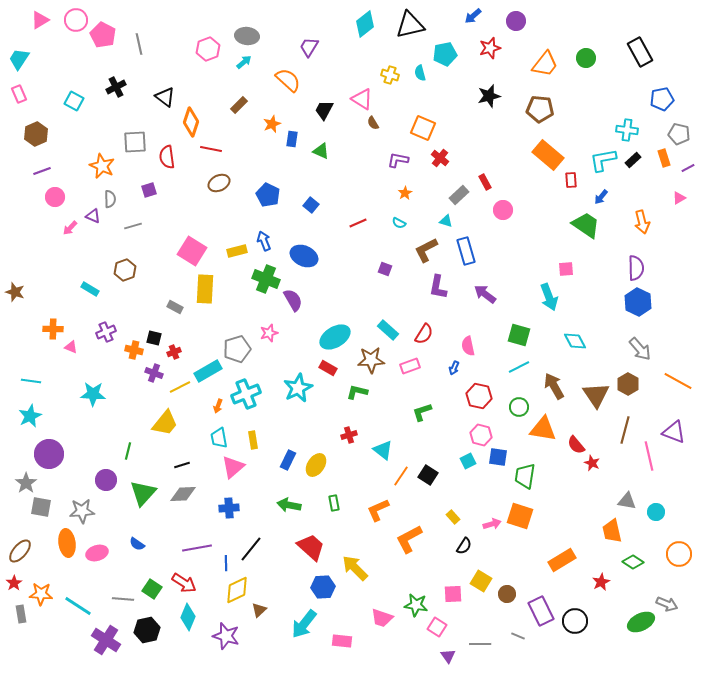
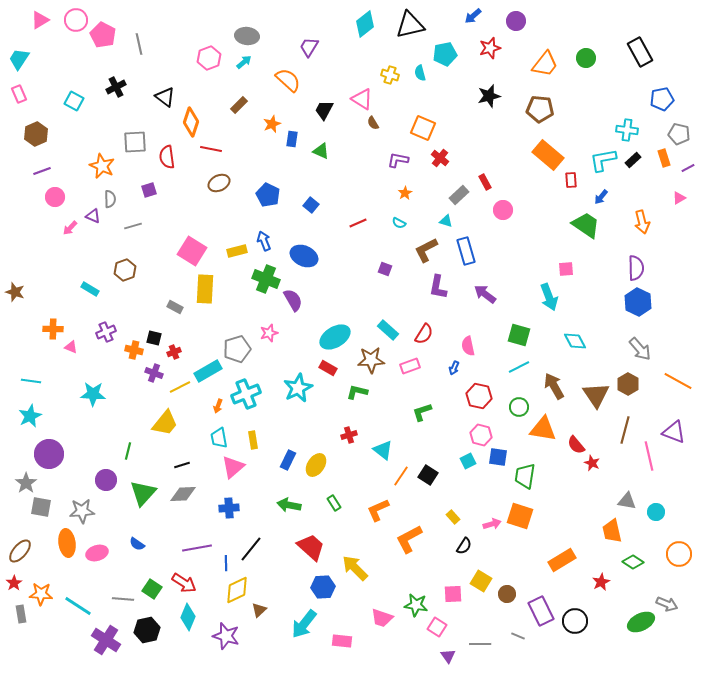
pink hexagon at (208, 49): moved 1 px right, 9 px down
green rectangle at (334, 503): rotated 21 degrees counterclockwise
